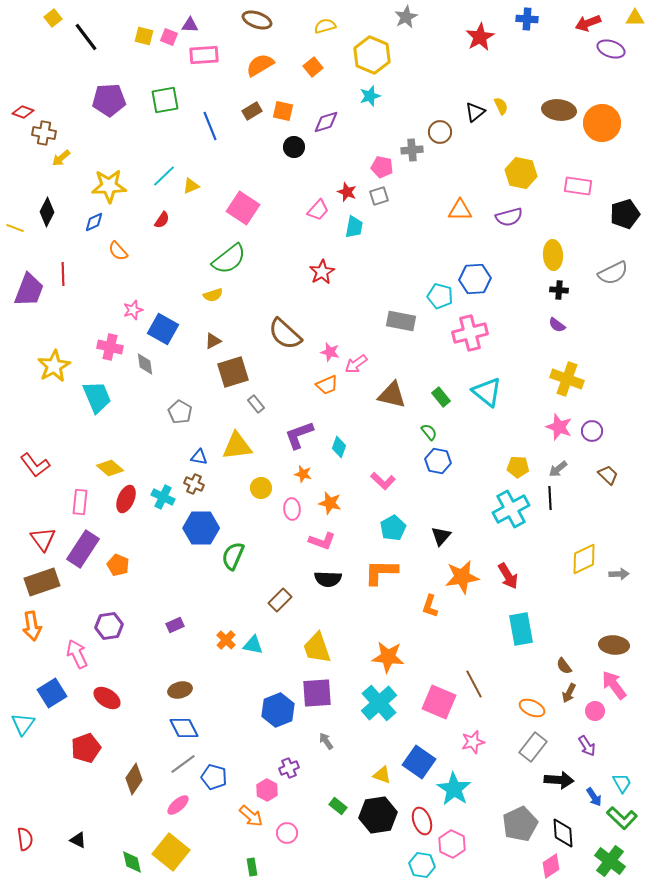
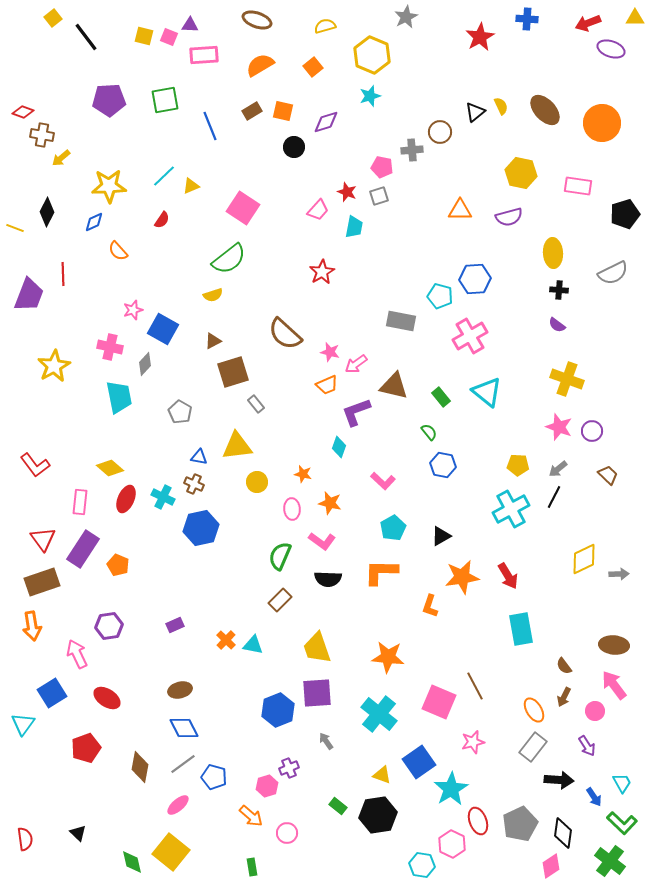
brown ellipse at (559, 110): moved 14 px left; rotated 40 degrees clockwise
brown cross at (44, 133): moved 2 px left, 2 px down
yellow ellipse at (553, 255): moved 2 px up
purple trapezoid at (29, 290): moved 5 px down
pink cross at (470, 333): moved 3 px down; rotated 16 degrees counterclockwise
gray diamond at (145, 364): rotated 50 degrees clockwise
brown triangle at (392, 395): moved 2 px right, 9 px up
cyan trapezoid at (97, 397): moved 22 px right; rotated 12 degrees clockwise
purple L-shape at (299, 435): moved 57 px right, 23 px up
blue hexagon at (438, 461): moved 5 px right, 4 px down
yellow pentagon at (518, 467): moved 2 px up
yellow circle at (261, 488): moved 4 px left, 6 px up
black line at (550, 498): moved 4 px right, 1 px up; rotated 30 degrees clockwise
blue hexagon at (201, 528): rotated 12 degrees counterclockwise
black triangle at (441, 536): rotated 20 degrees clockwise
pink L-shape at (322, 541): rotated 16 degrees clockwise
green semicircle at (233, 556): moved 47 px right
brown line at (474, 684): moved 1 px right, 2 px down
brown arrow at (569, 693): moved 5 px left, 4 px down
cyan cross at (379, 703): moved 11 px down; rotated 9 degrees counterclockwise
orange ellipse at (532, 708): moved 2 px right, 2 px down; rotated 35 degrees clockwise
blue square at (419, 762): rotated 20 degrees clockwise
brown diamond at (134, 779): moved 6 px right, 12 px up; rotated 24 degrees counterclockwise
cyan star at (454, 789): moved 3 px left; rotated 8 degrees clockwise
pink hexagon at (267, 790): moved 4 px up; rotated 15 degrees clockwise
green L-shape at (622, 818): moved 5 px down
red ellipse at (422, 821): moved 56 px right
black diamond at (563, 833): rotated 12 degrees clockwise
black triangle at (78, 840): moved 7 px up; rotated 18 degrees clockwise
